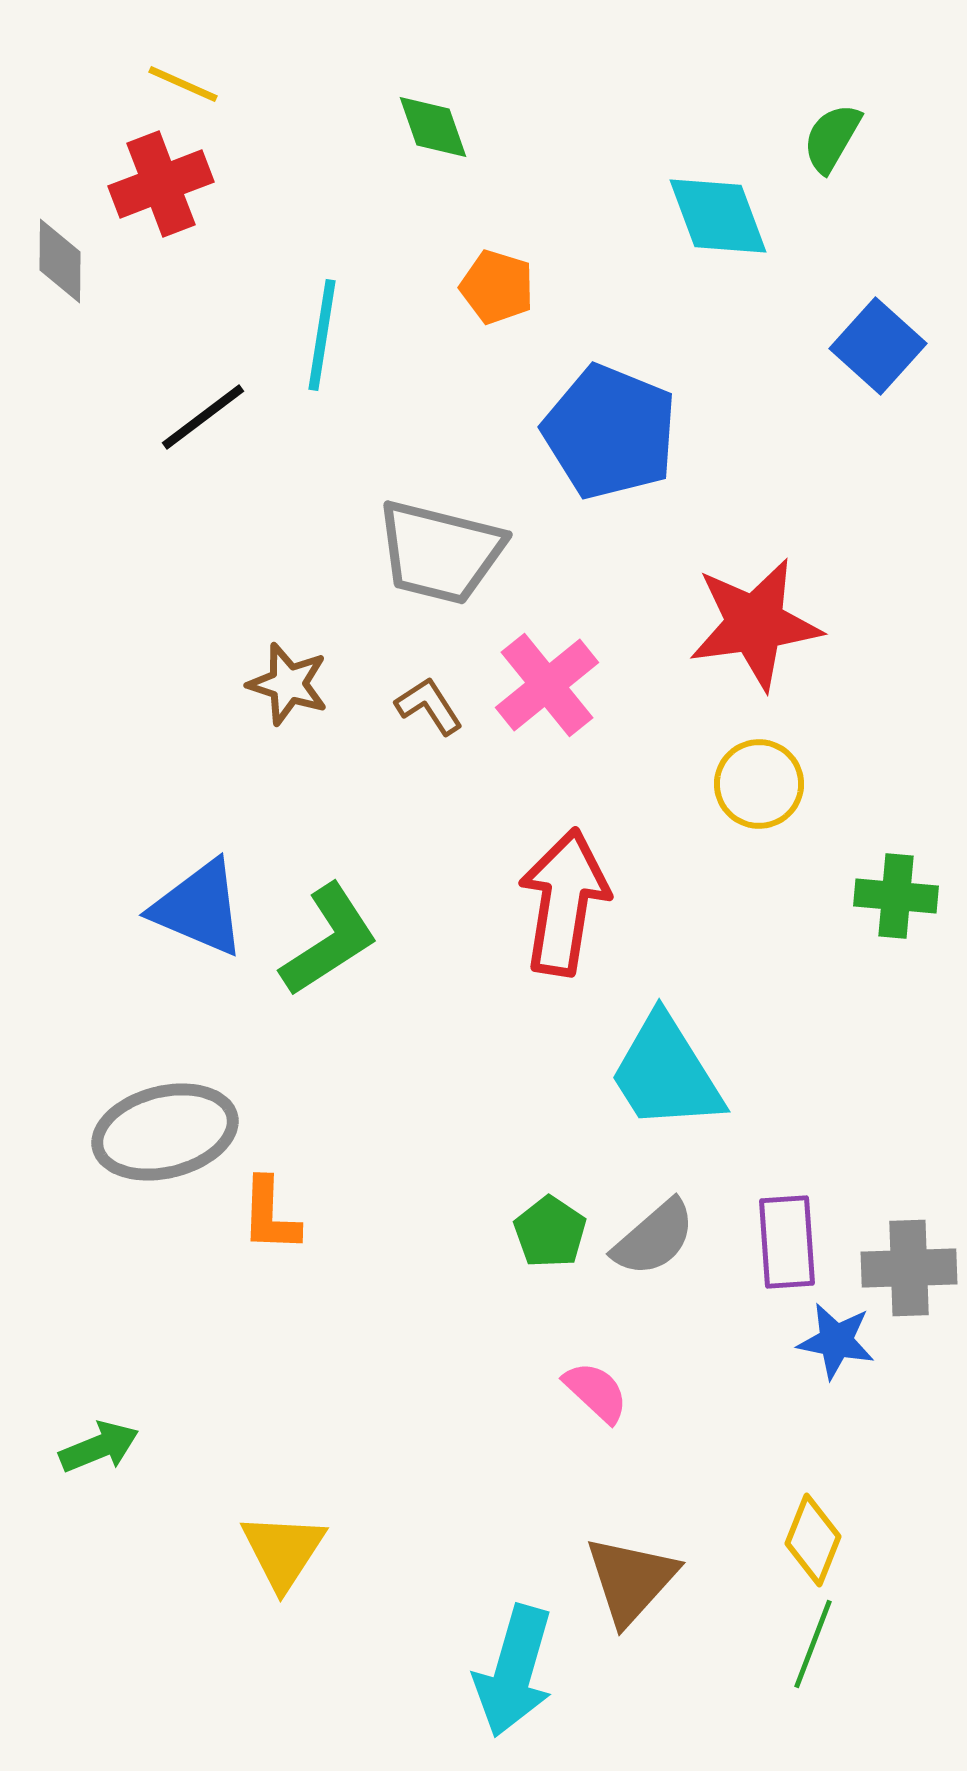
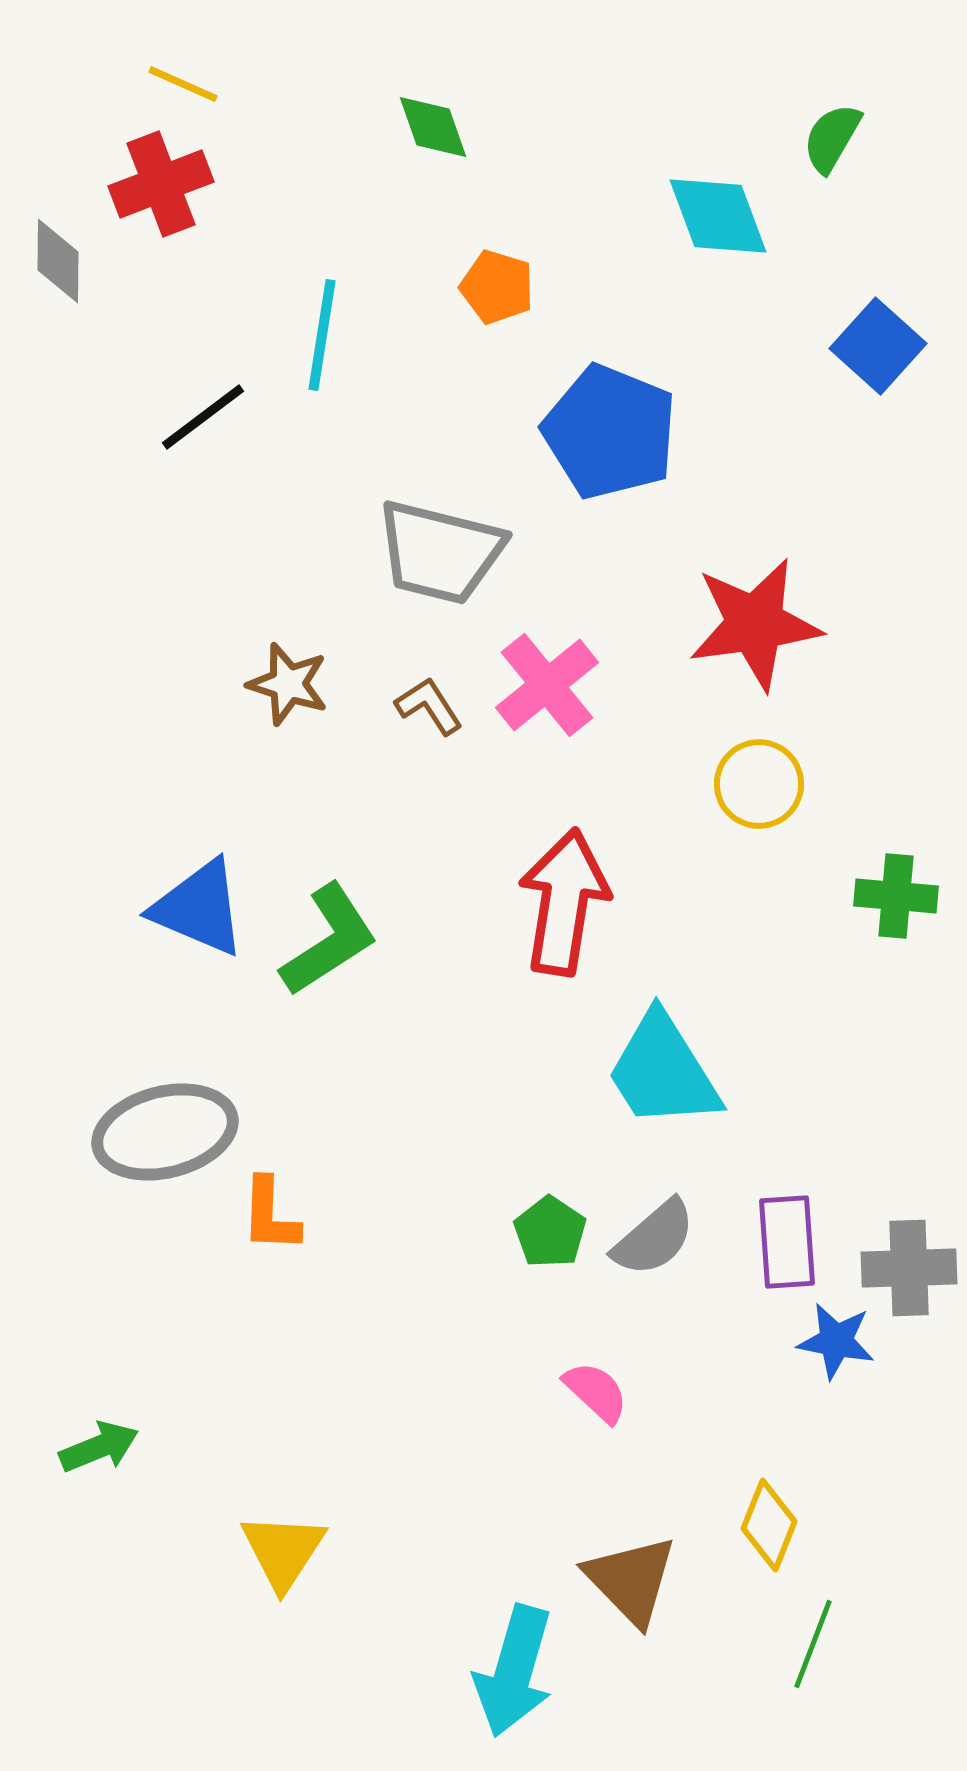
gray diamond: moved 2 px left
cyan trapezoid: moved 3 px left, 2 px up
yellow diamond: moved 44 px left, 15 px up
brown triangle: rotated 26 degrees counterclockwise
